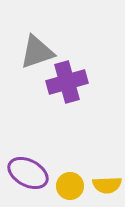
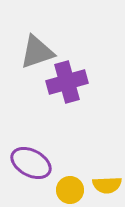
purple ellipse: moved 3 px right, 10 px up
yellow circle: moved 4 px down
